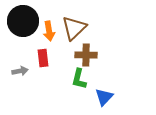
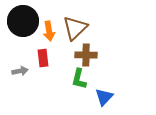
brown triangle: moved 1 px right
